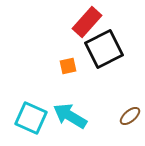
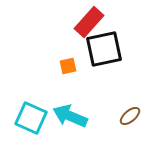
red rectangle: moved 2 px right
black square: rotated 15 degrees clockwise
cyan arrow: rotated 8 degrees counterclockwise
